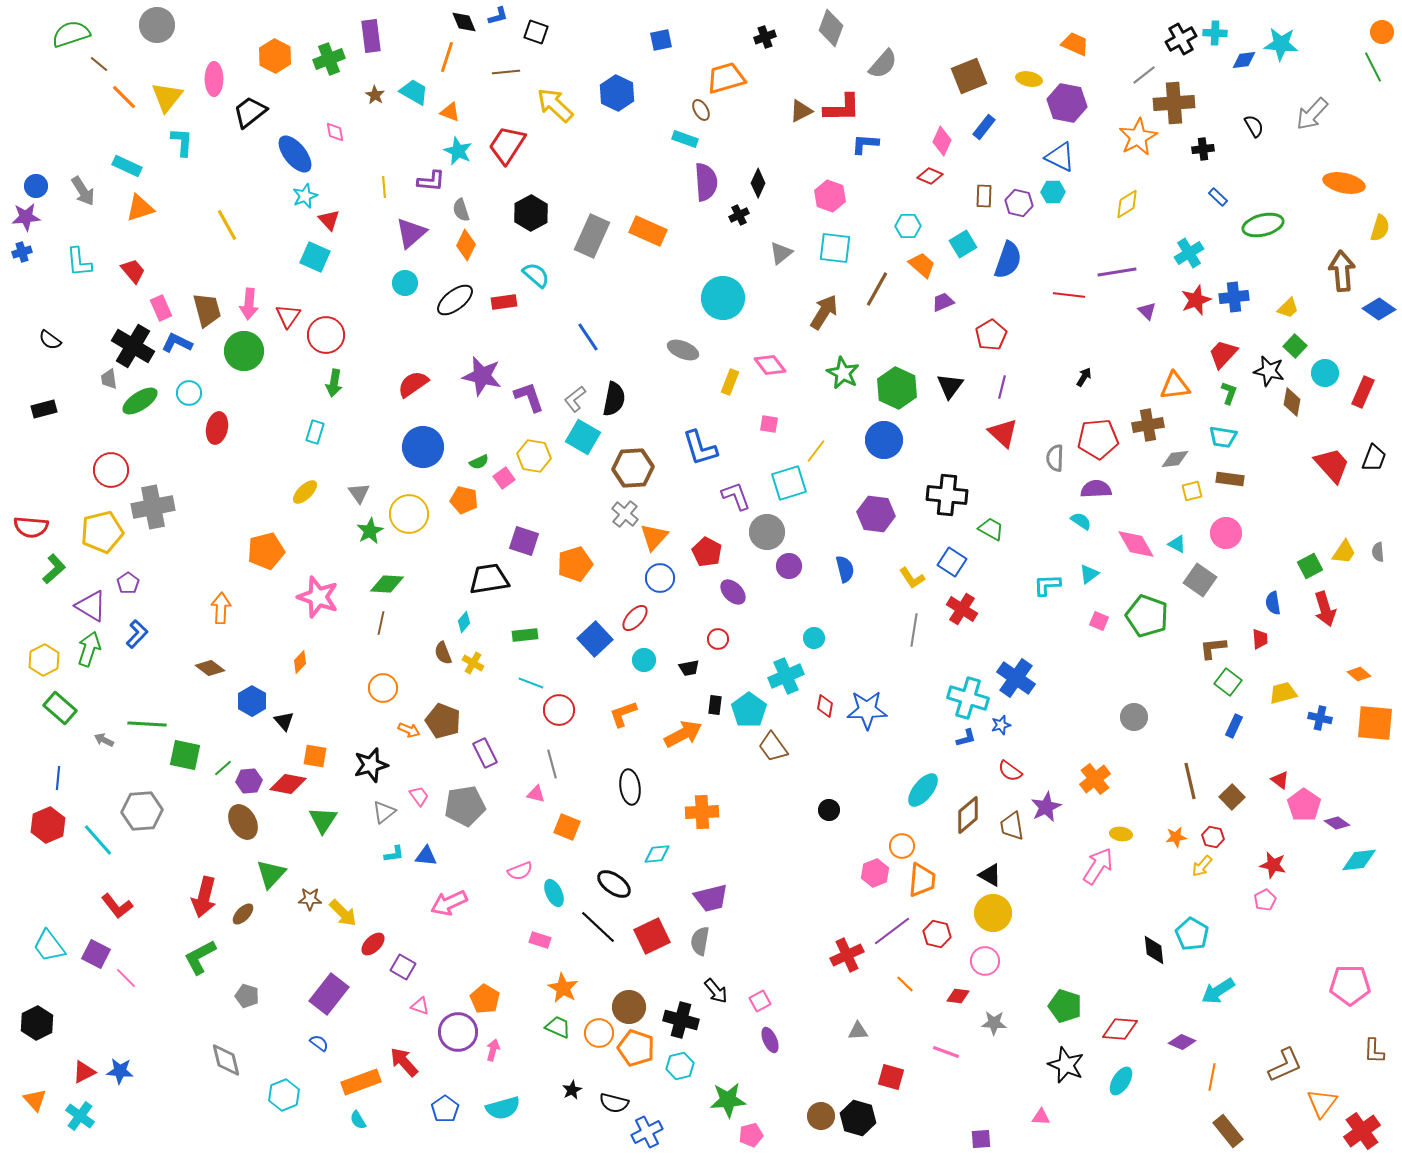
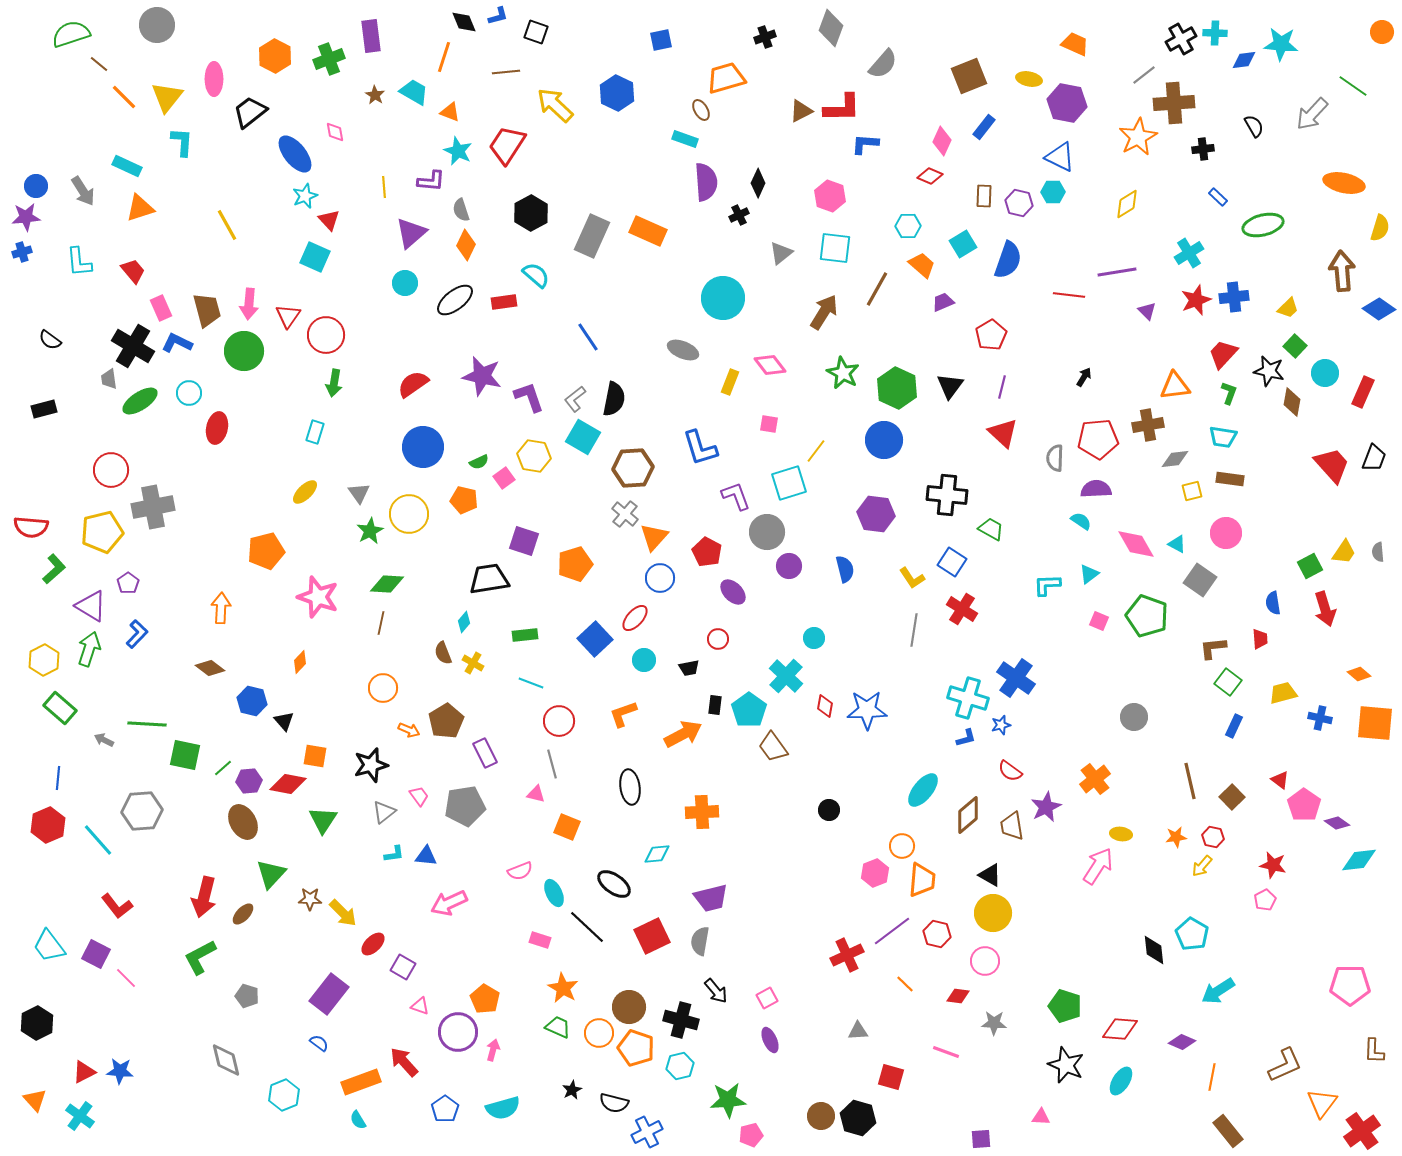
orange line at (447, 57): moved 3 px left
green line at (1373, 67): moved 20 px left, 19 px down; rotated 28 degrees counterclockwise
cyan cross at (786, 676): rotated 24 degrees counterclockwise
blue hexagon at (252, 701): rotated 16 degrees counterclockwise
red circle at (559, 710): moved 11 px down
brown pentagon at (443, 721): moved 3 px right; rotated 20 degrees clockwise
black line at (598, 927): moved 11 px left
pink square at (760, 1001): moved 7 px right, 3 px up
